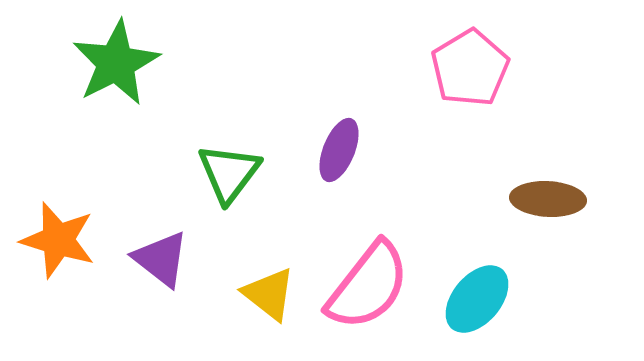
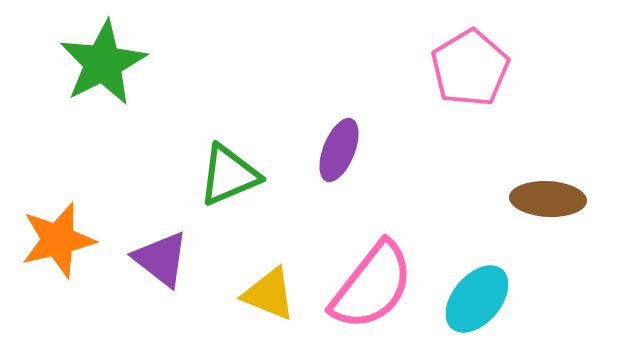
green star: moved 13 px left
green triangle: moved 2 px down; rotated 30 degrees clockwise
orange star: rotated 30 degrees counterclockwise
pink semicircle: moved 4 px right
yellow triangle: rotated 16 degrees counterclockwise
